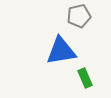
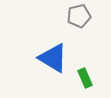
blue triangle: moved 8 px left, 7 px down; rotated 40 degrees clockwise
